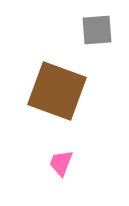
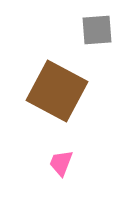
brown square: rotated 8 degrees clockwise
